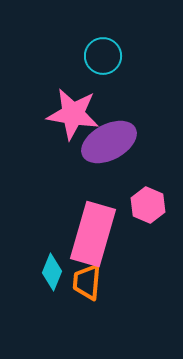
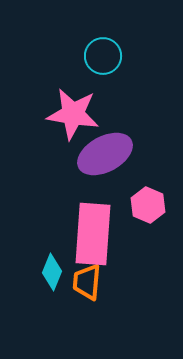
purple ellipse: moved 4 px left, 12 px down
pink rectangle: rotated 12 degrees counterclockwise
